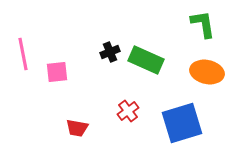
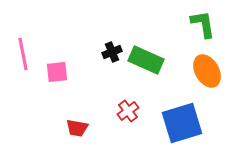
black cross: moved 2 px right
orange ellipse: moved 1 px up; rotated 48 degrees clockwise
